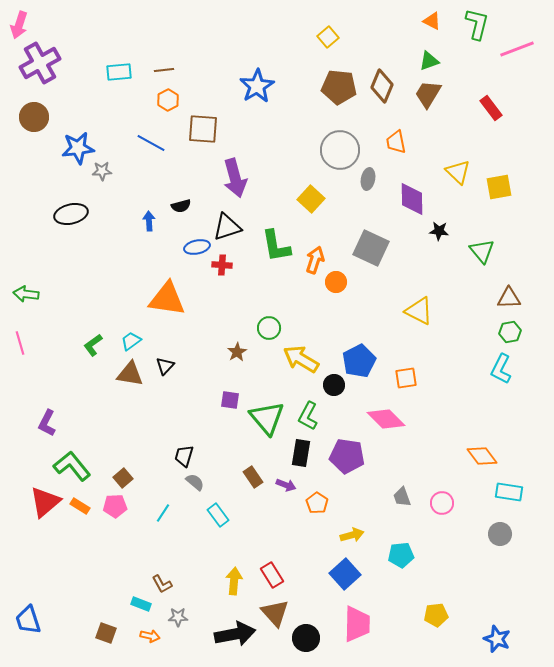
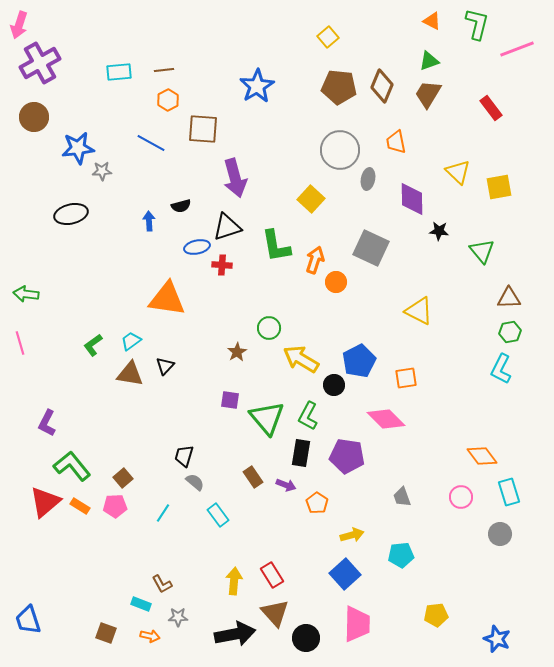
cyan rectangle at (509, 492): rotated 64 degrees clockwise
pink circle at (442, 503): moved 19 px right, 6 px up
